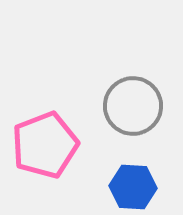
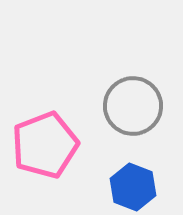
blue hexagon: rotated 18 degrees clockwise
